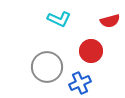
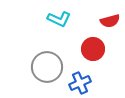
red circle: moved 2 px right, 2 px up
